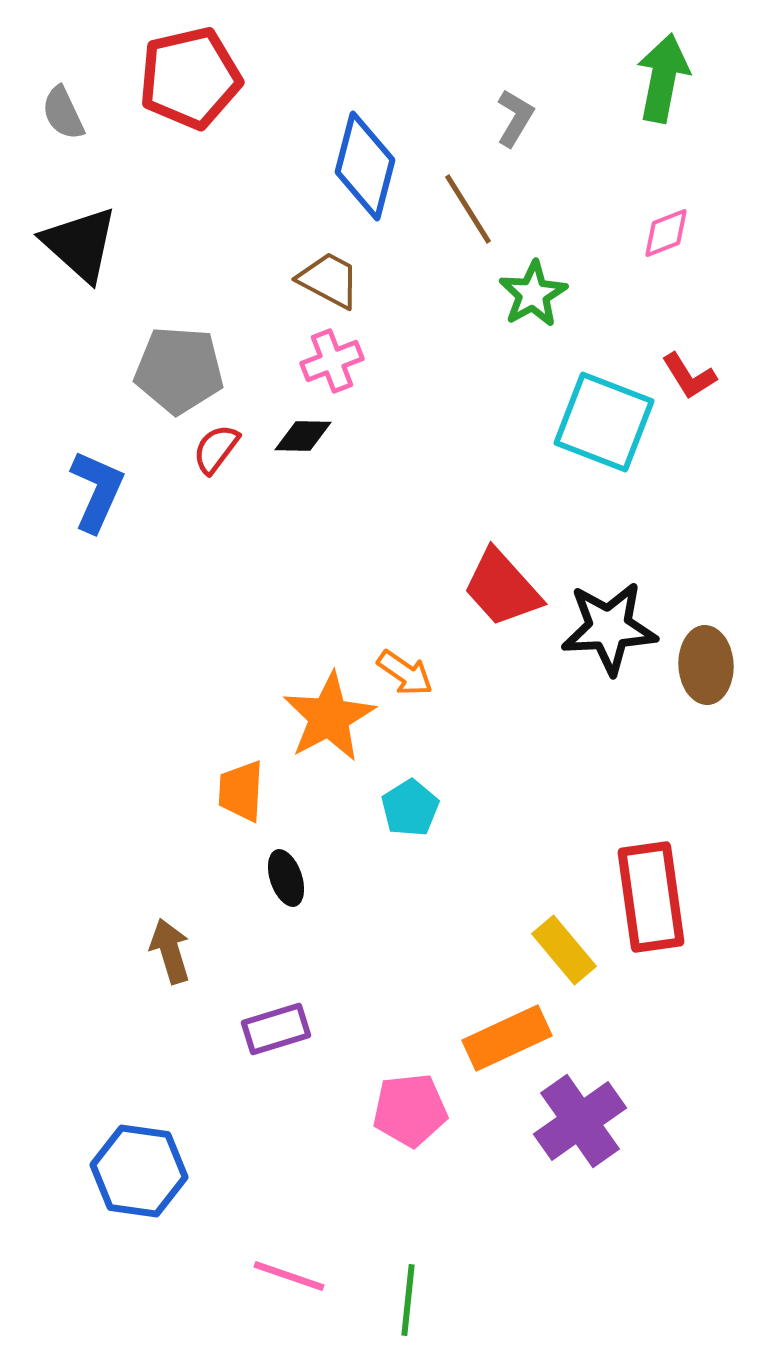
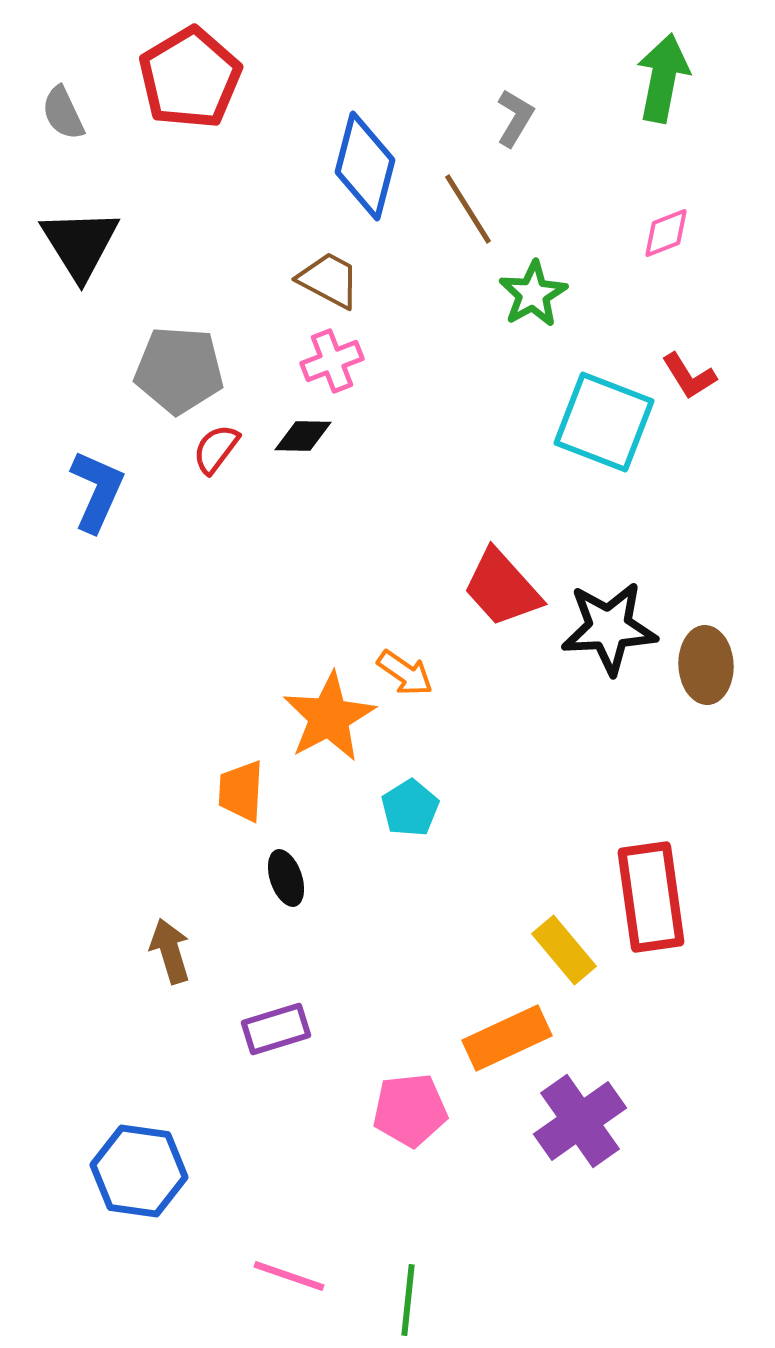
red pentagon: rotated 18 degrees counterclockwise
black triangle: rotated 16 degrees clockwise
